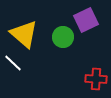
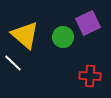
purple square: moved 2 px right, 3 px down
yellow triangle: moved 1 px right, 1 px down
red cross: moved 6 px left, 3 px up
